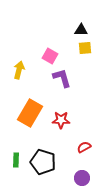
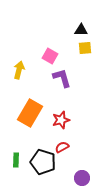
red star: rotated 18 degrees counterclockwise
red semicircle: moved 22 px left
